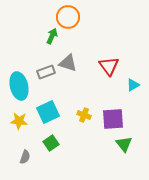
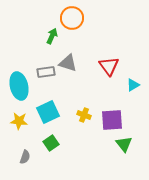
orange circle: moved 4 px right, 1 px down
gray rectangle: rotated 12 degrees clockwise
purple square: moved 1 px left, 1 px down
